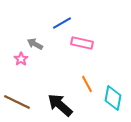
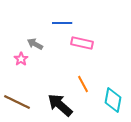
blue line: rotated 30 degrees clockwise
orange line: moved 4 px left
cyan diamond: moved 2 px down
